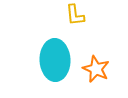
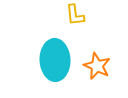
orange star: moved 1 px right, 3 px up
